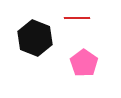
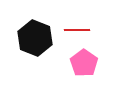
red line: moved 12 px down
